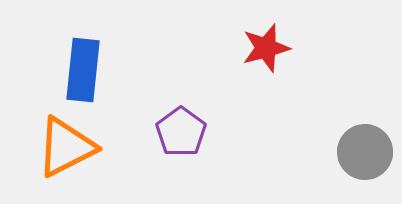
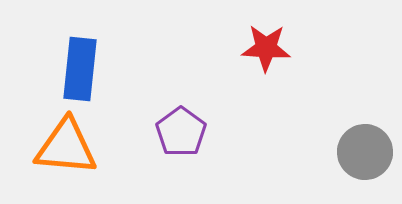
red star: rotated 18 degrees clockwise
blue rectangle: moved 3 px left, 1 px up
orange triangle: rotated 32 degrees clockwise
